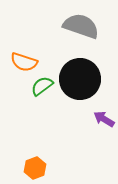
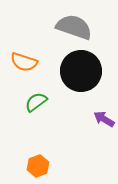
gray semicircle: moved 7 px left, 1 px down
black circle: moved 1 px right, 8 px up
green semicircle: moved 6 px left, 16 px down
orange hexagon: moved 3 px right, 2 px up
